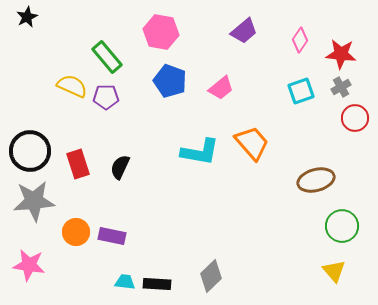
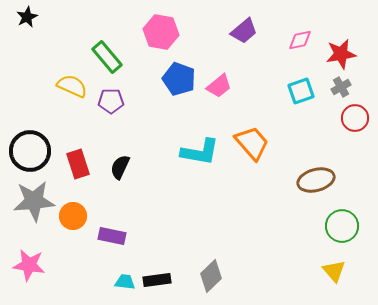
pink diamond: rotated 45 degrees clockwise
red star: rotated 16 degrees counterclockwise
blue pentagon: moved 9 px right, 2 px up
pink trapezoid: moved 2 px left, 2 px up
purple pentagon: moved 5 px right, 4 px down
orange circle: moved 3 px left, 16 px up
black rectangle: moved 4 px up; rotated 12 degrees counterclockwise
